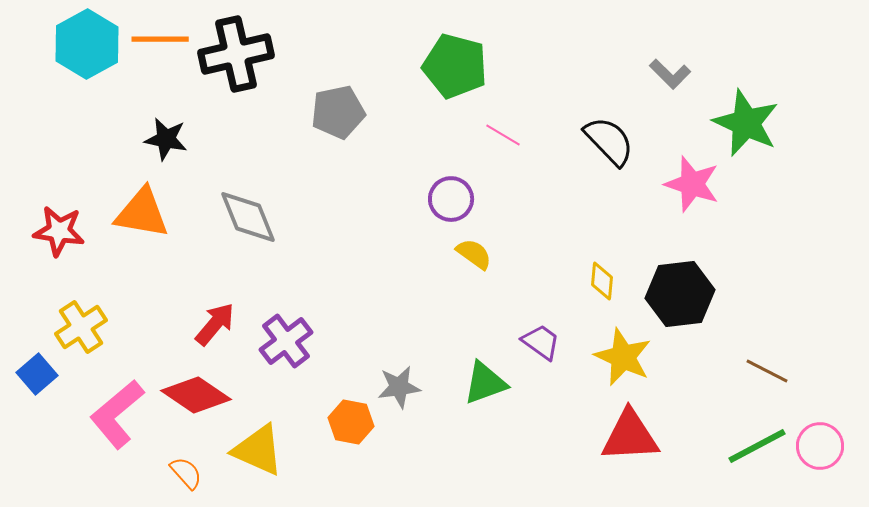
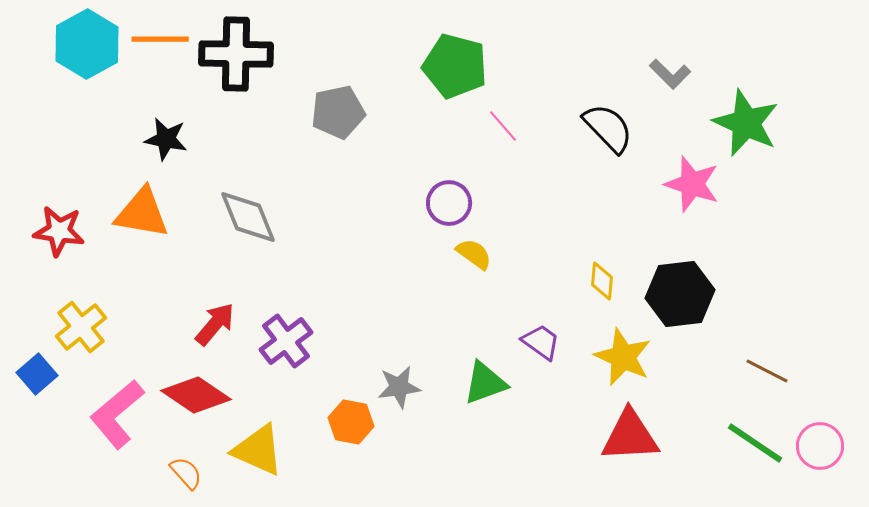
black cross: rotated 14 degrees clockwise
pink line: moved 9 px up; rotated 18 degrees clockwise
black semicircle: moved 1 px left, 13 px up
purple circle: moved 2 px left, 4 px down
yellow cross: rotated 6 degrees counterclockwise
green line: moved 2 px left, 3 px up; rotated 62 degrees clockwise
